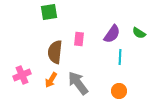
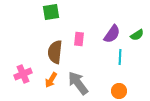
green square: moved 2 px right
green semicircle: moved 2 px left, 2 px down; rotated 64 degrees counterclockwise
pink cross: moved 1 px right, 1 px up
